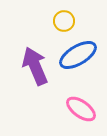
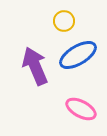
pink ellipse: rotated 8 degrees counterclockwise
